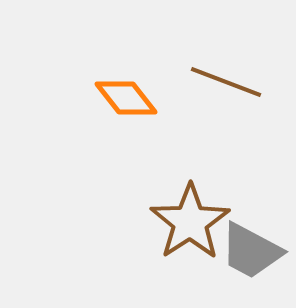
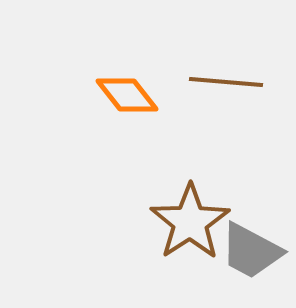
brown line: rotated 16 degrees counterclockwise
orange diamond: moved 1 px right, 3 px up
